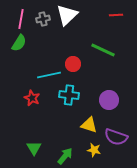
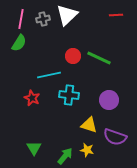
green line: moved 4 px left, 8 px down
red circle: moved 8 px up
purple semicircle: moved 1 px left
yellow star: moved 7 px left
